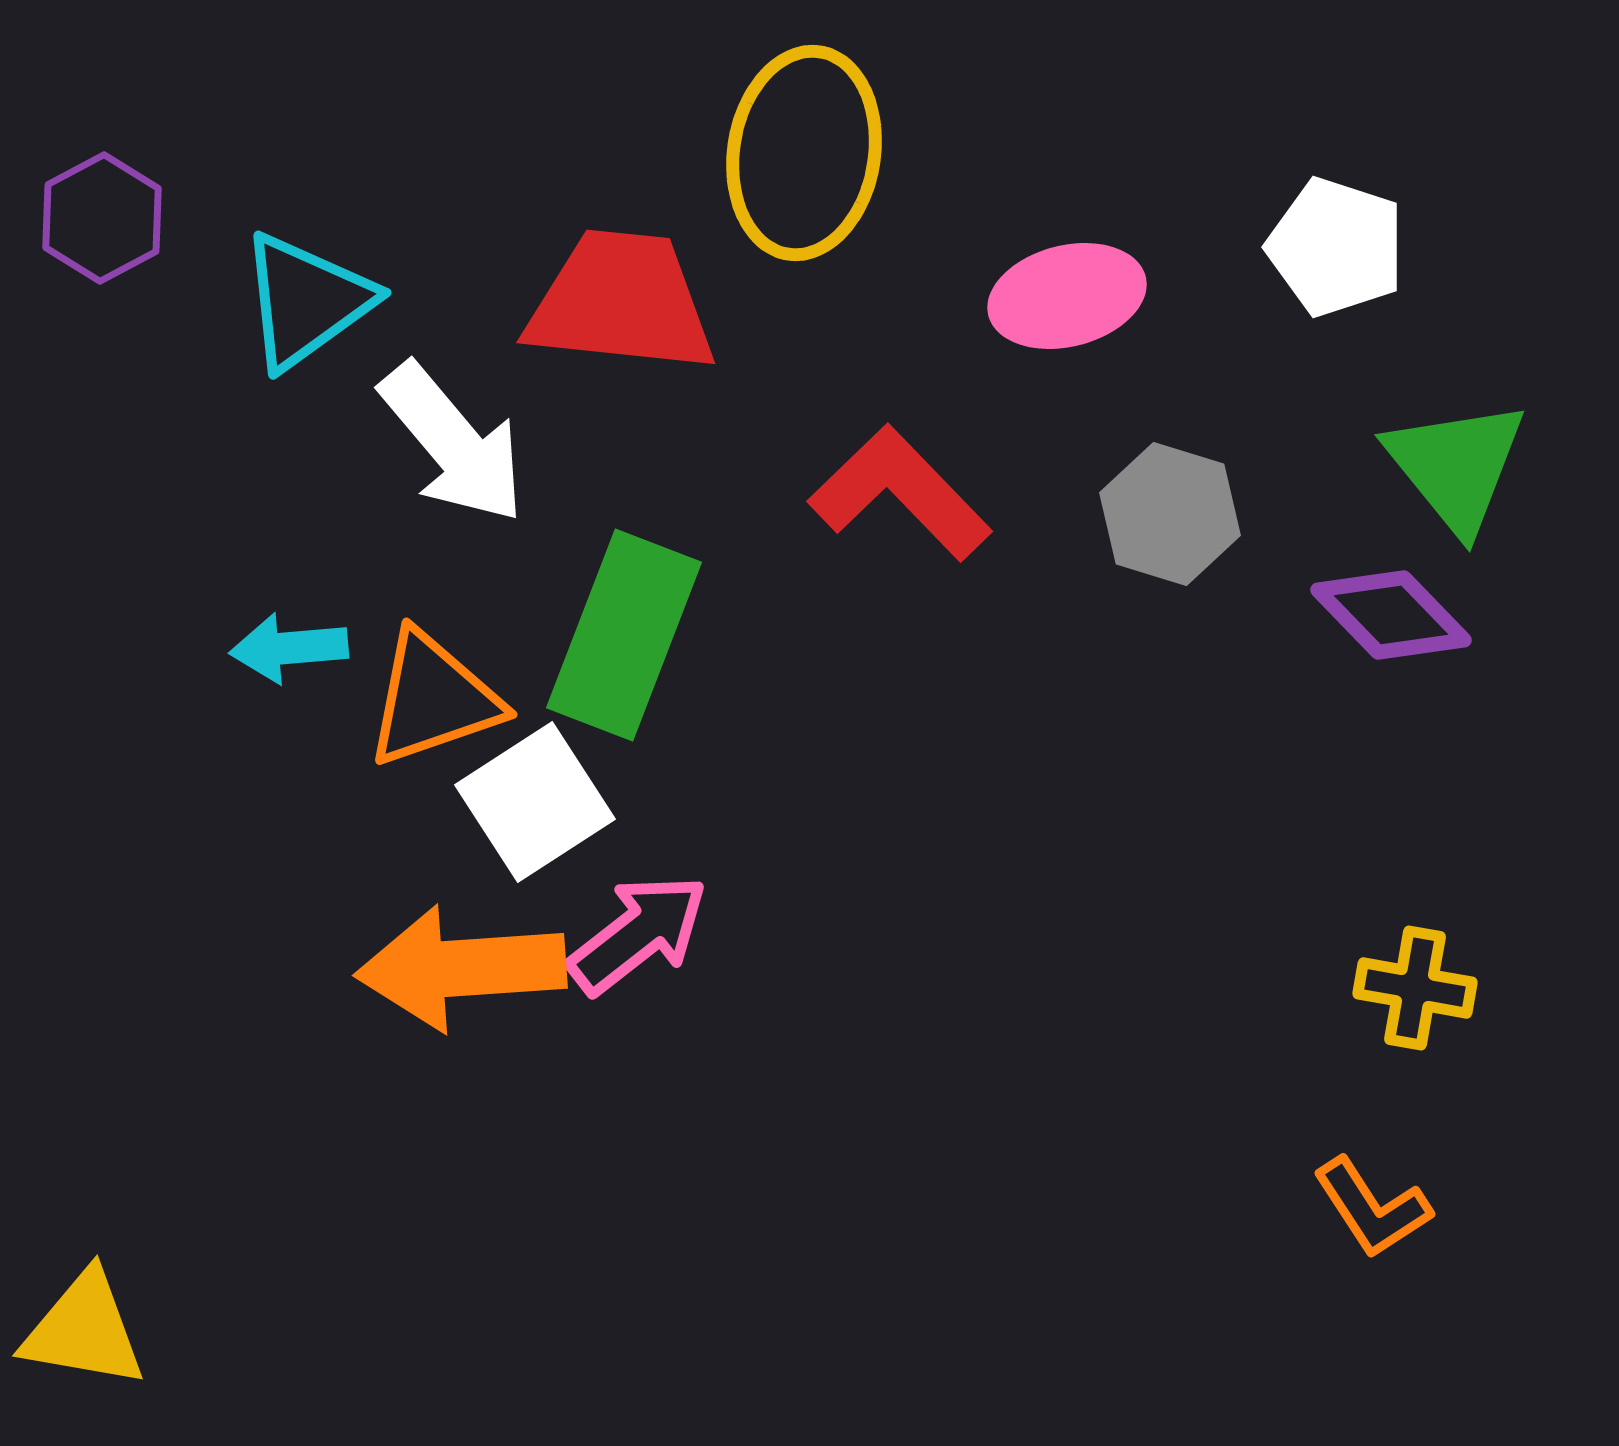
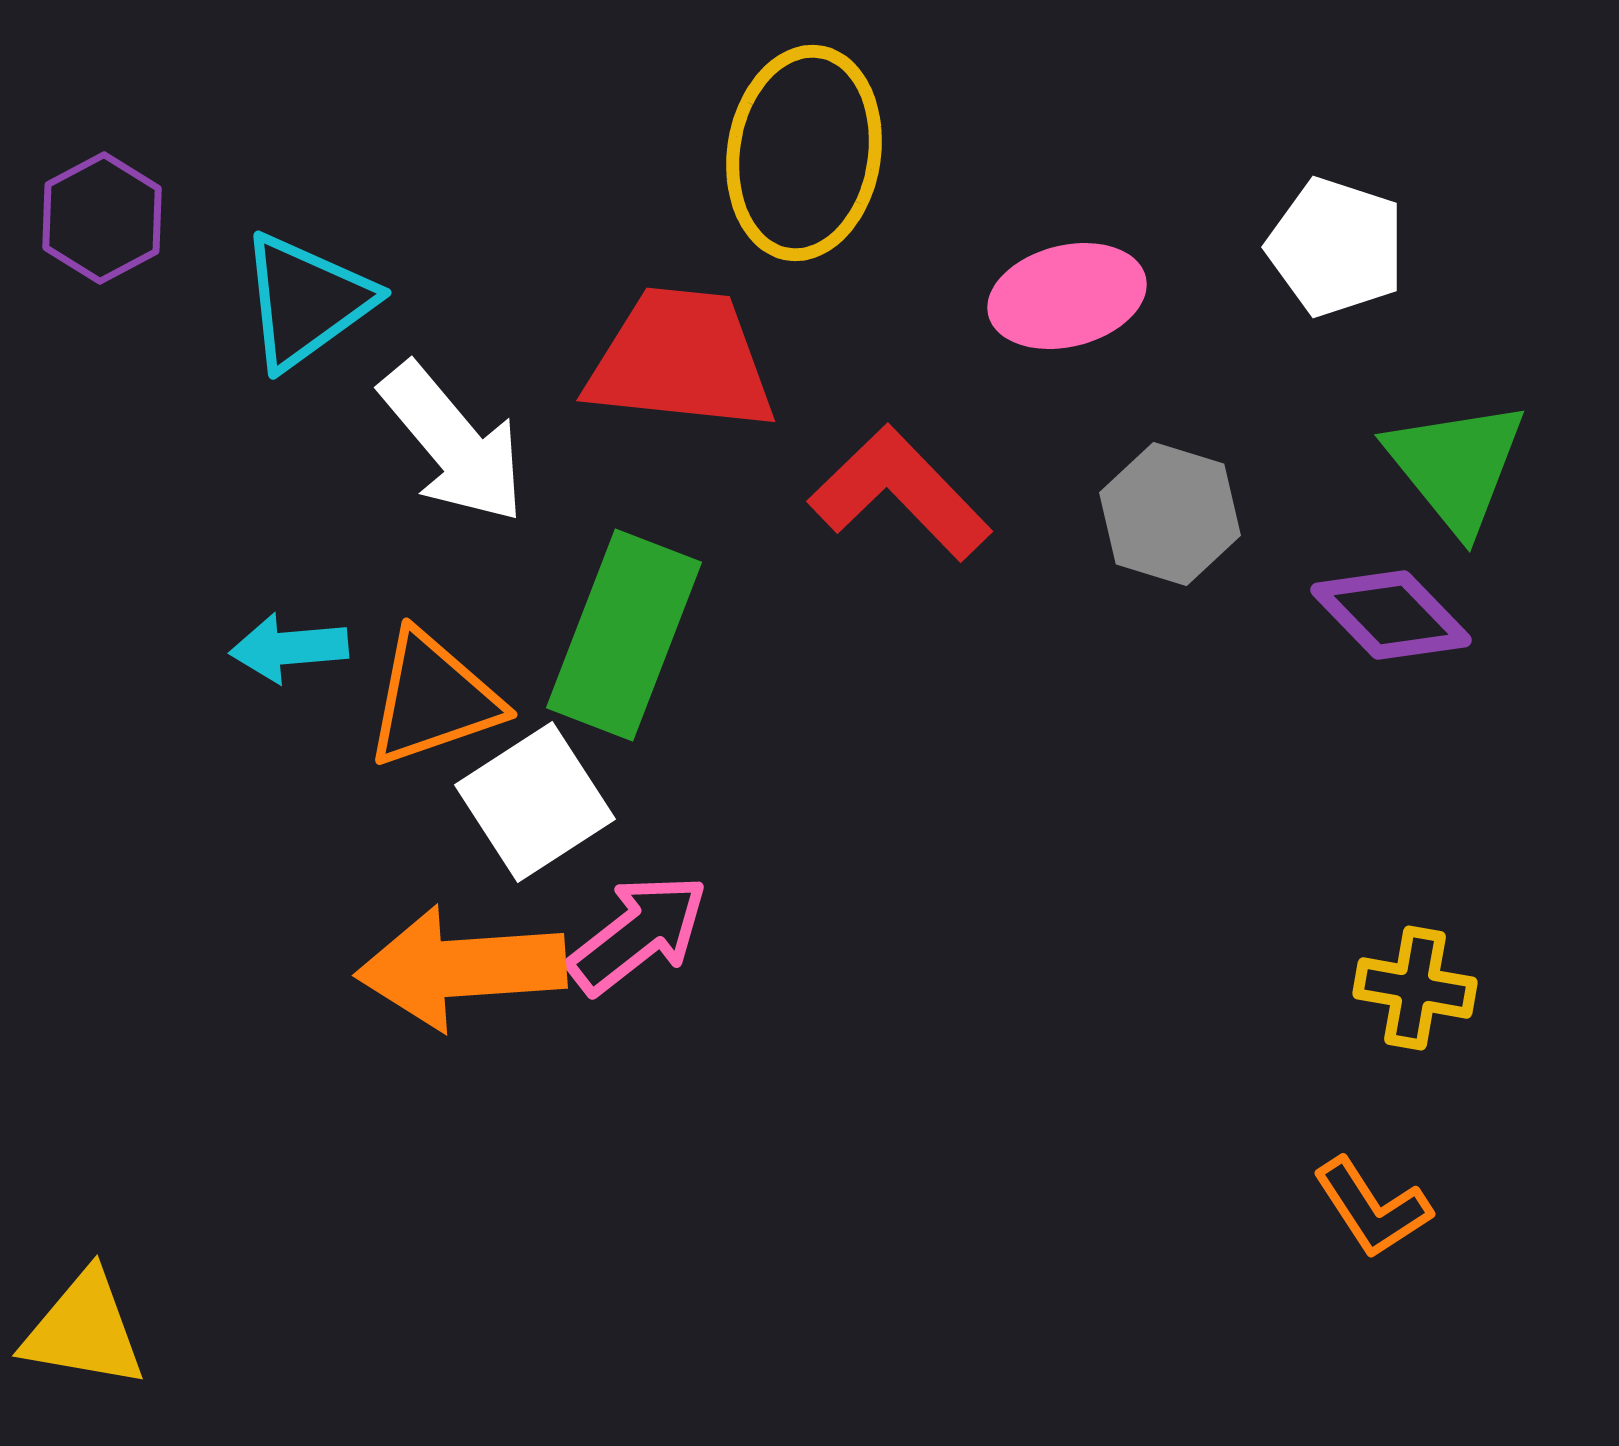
red trapezoid: moved 60 px right, 58 px down
